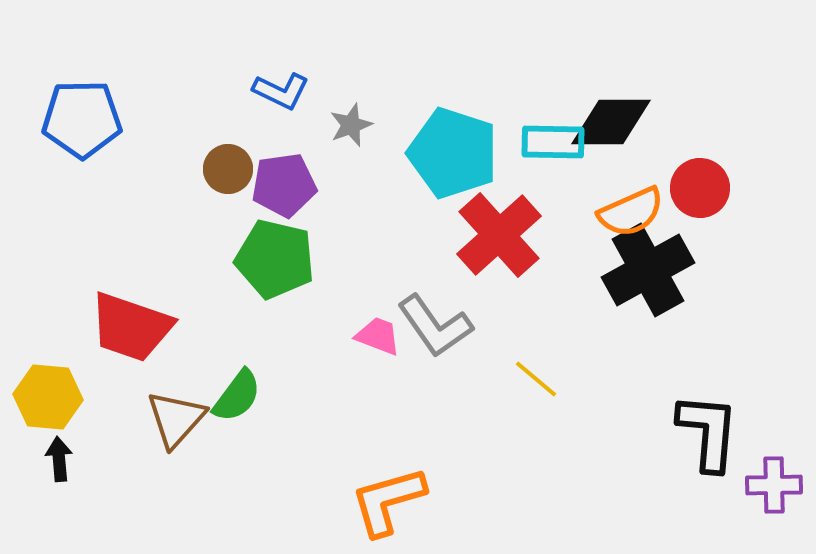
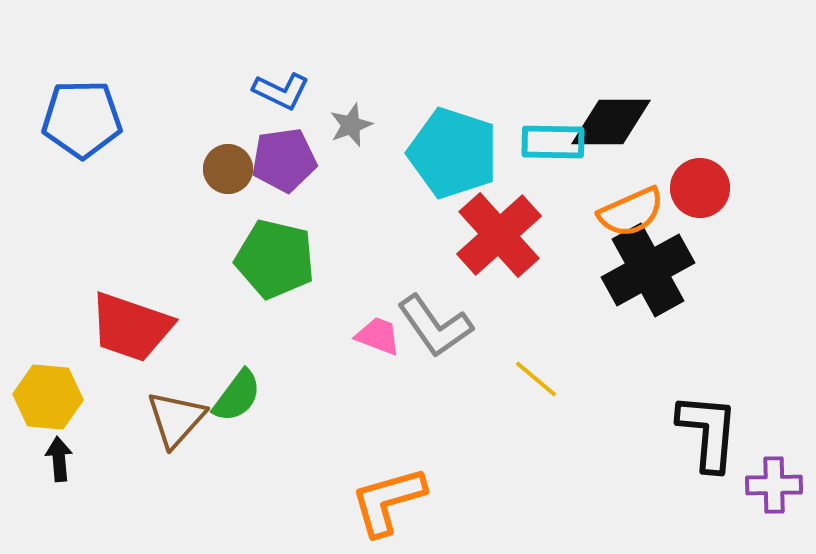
purple pentagon: moved 25 px up
